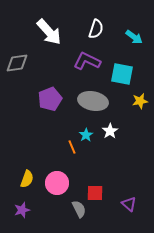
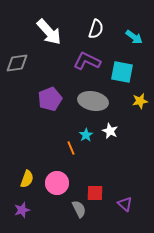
cyan square: moved 2 px up
white star: rotated 14 degrees counterclockwise
orange line: moved 1 px left, 1 px down
purple triangle: moved 4 px left
